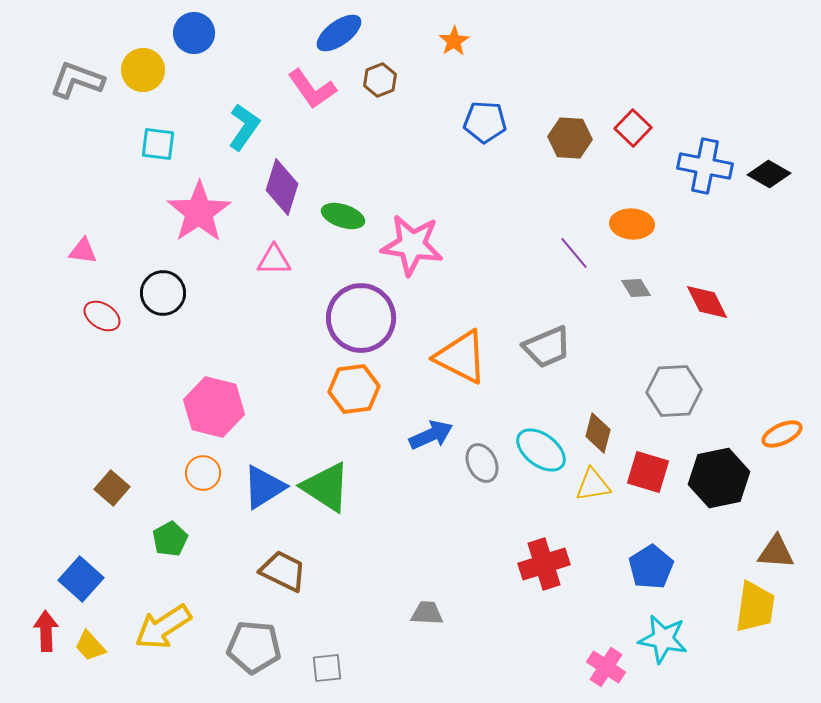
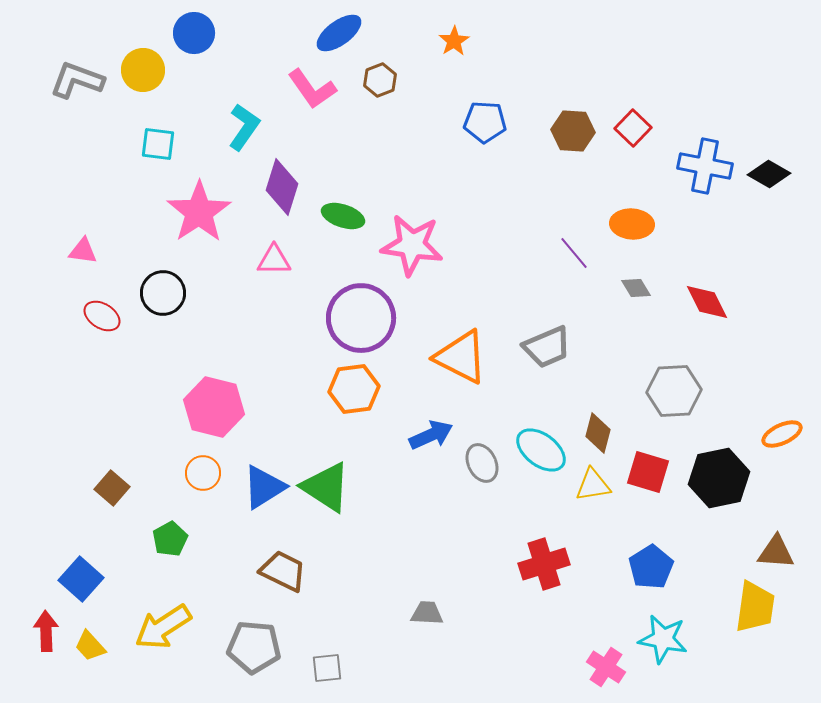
brown hexagon at (570, 138): moved 3 px right, 7 px up
